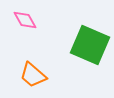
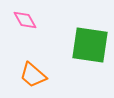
green square: rotated 15 degrees counterclockwise
